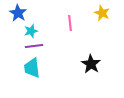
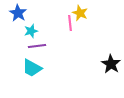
yellow star: moved 22 px left
purple line: moved 3 px right
black star: moved 20 px right
cyan trapezoid: rotated 55 degrees counterclockwise
